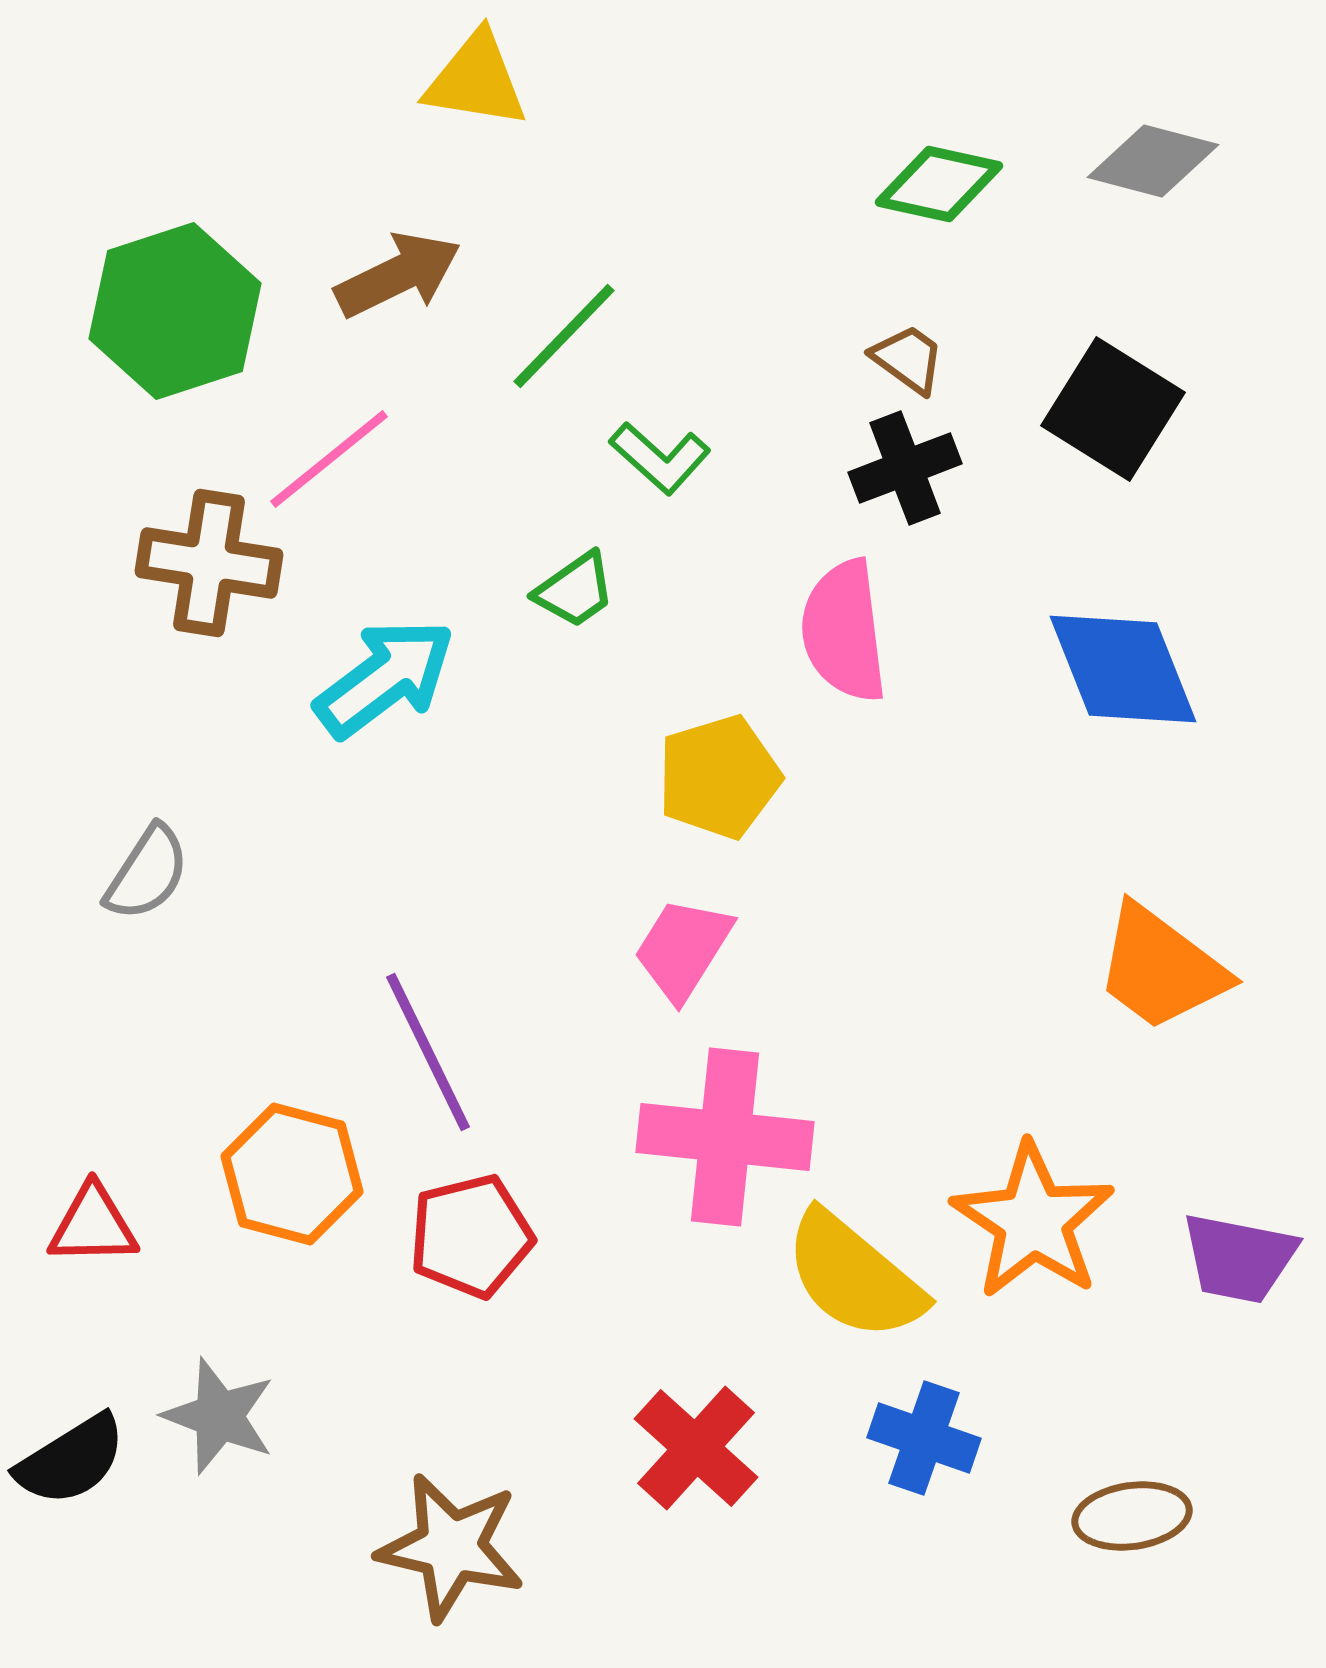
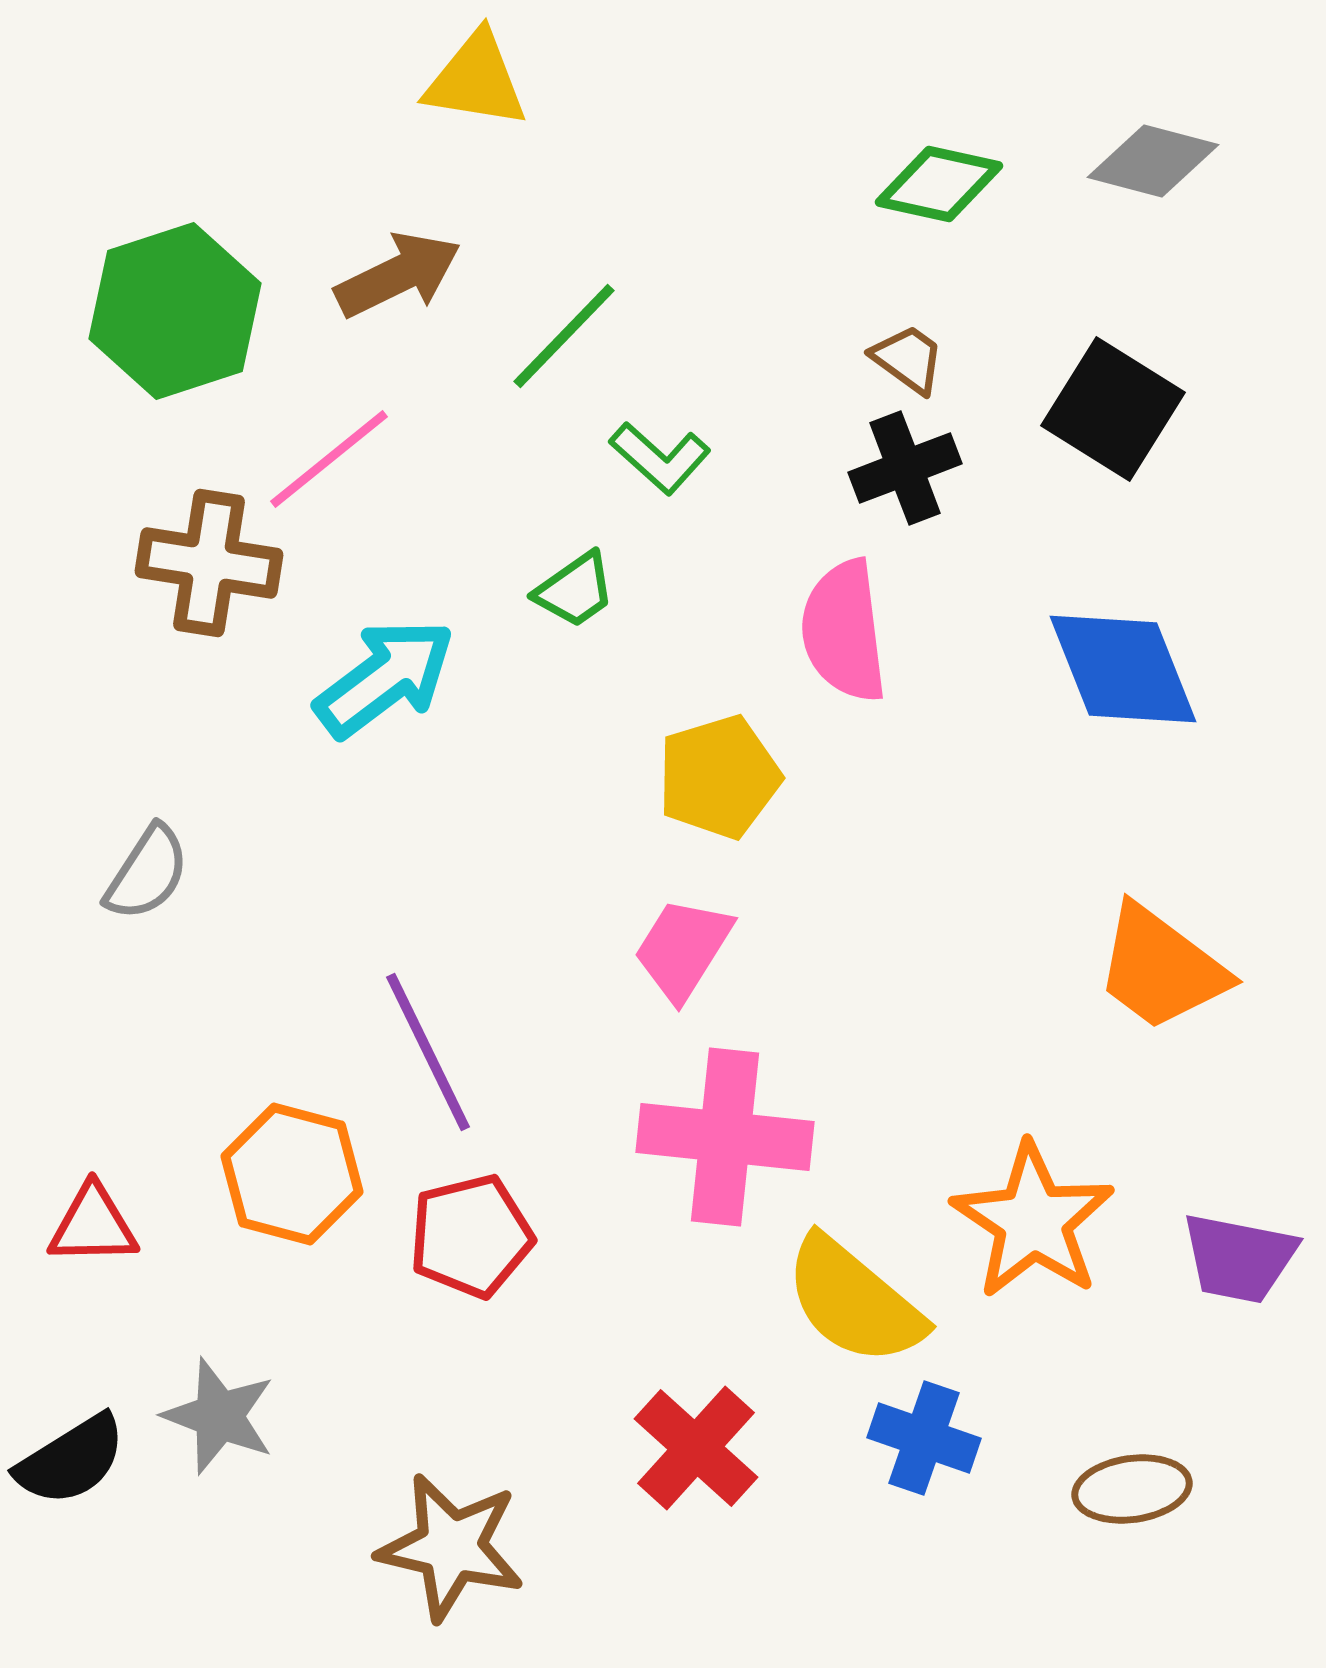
yellow semicircle: moved 25 px down
brown ellipse: moved 27 px up
